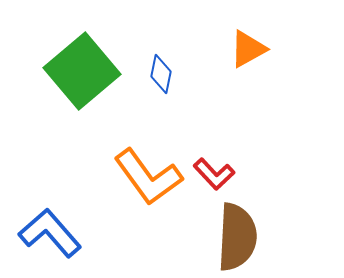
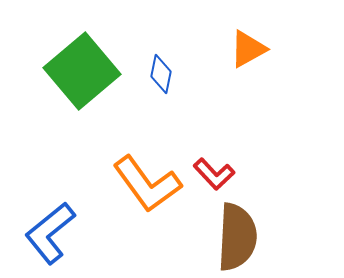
orange L-shape: moved 1 px left, 7 px down
blue L-shape: rotated 88 degrees counterclockwise
